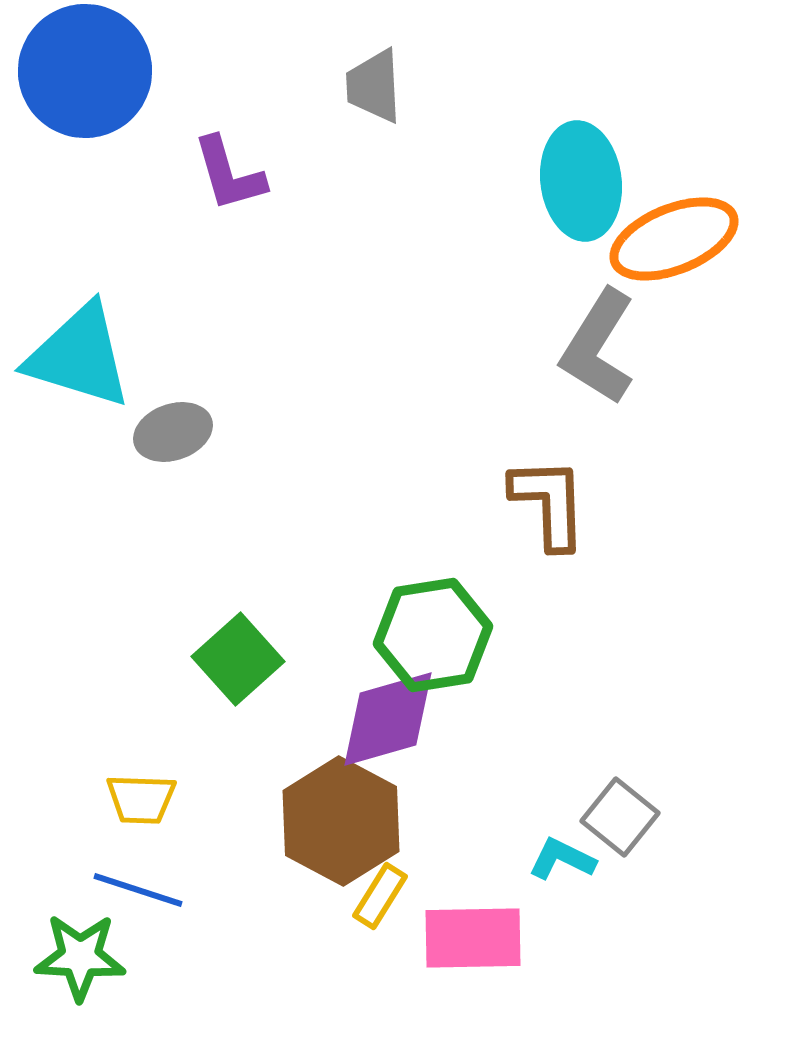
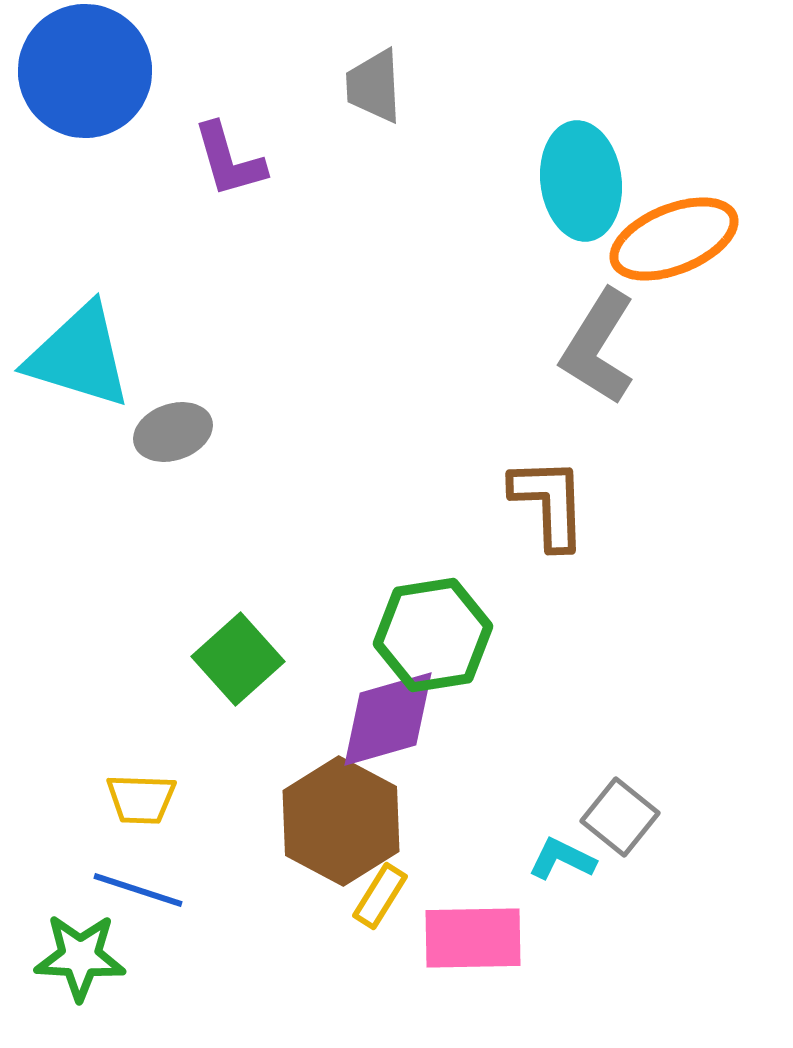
purple L-shape: moved 14 px up
